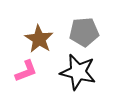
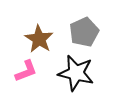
gray pentagon: rotated 20 degrees counterclockwise
black star: moved 2 px left, 1 px down
